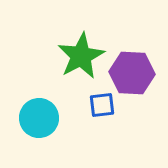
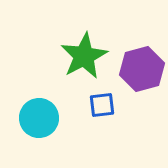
green star: moved 3 px right
purple hexagon: moved 10 px right, 4 px up; rotated 18 degrees counterclockwise
